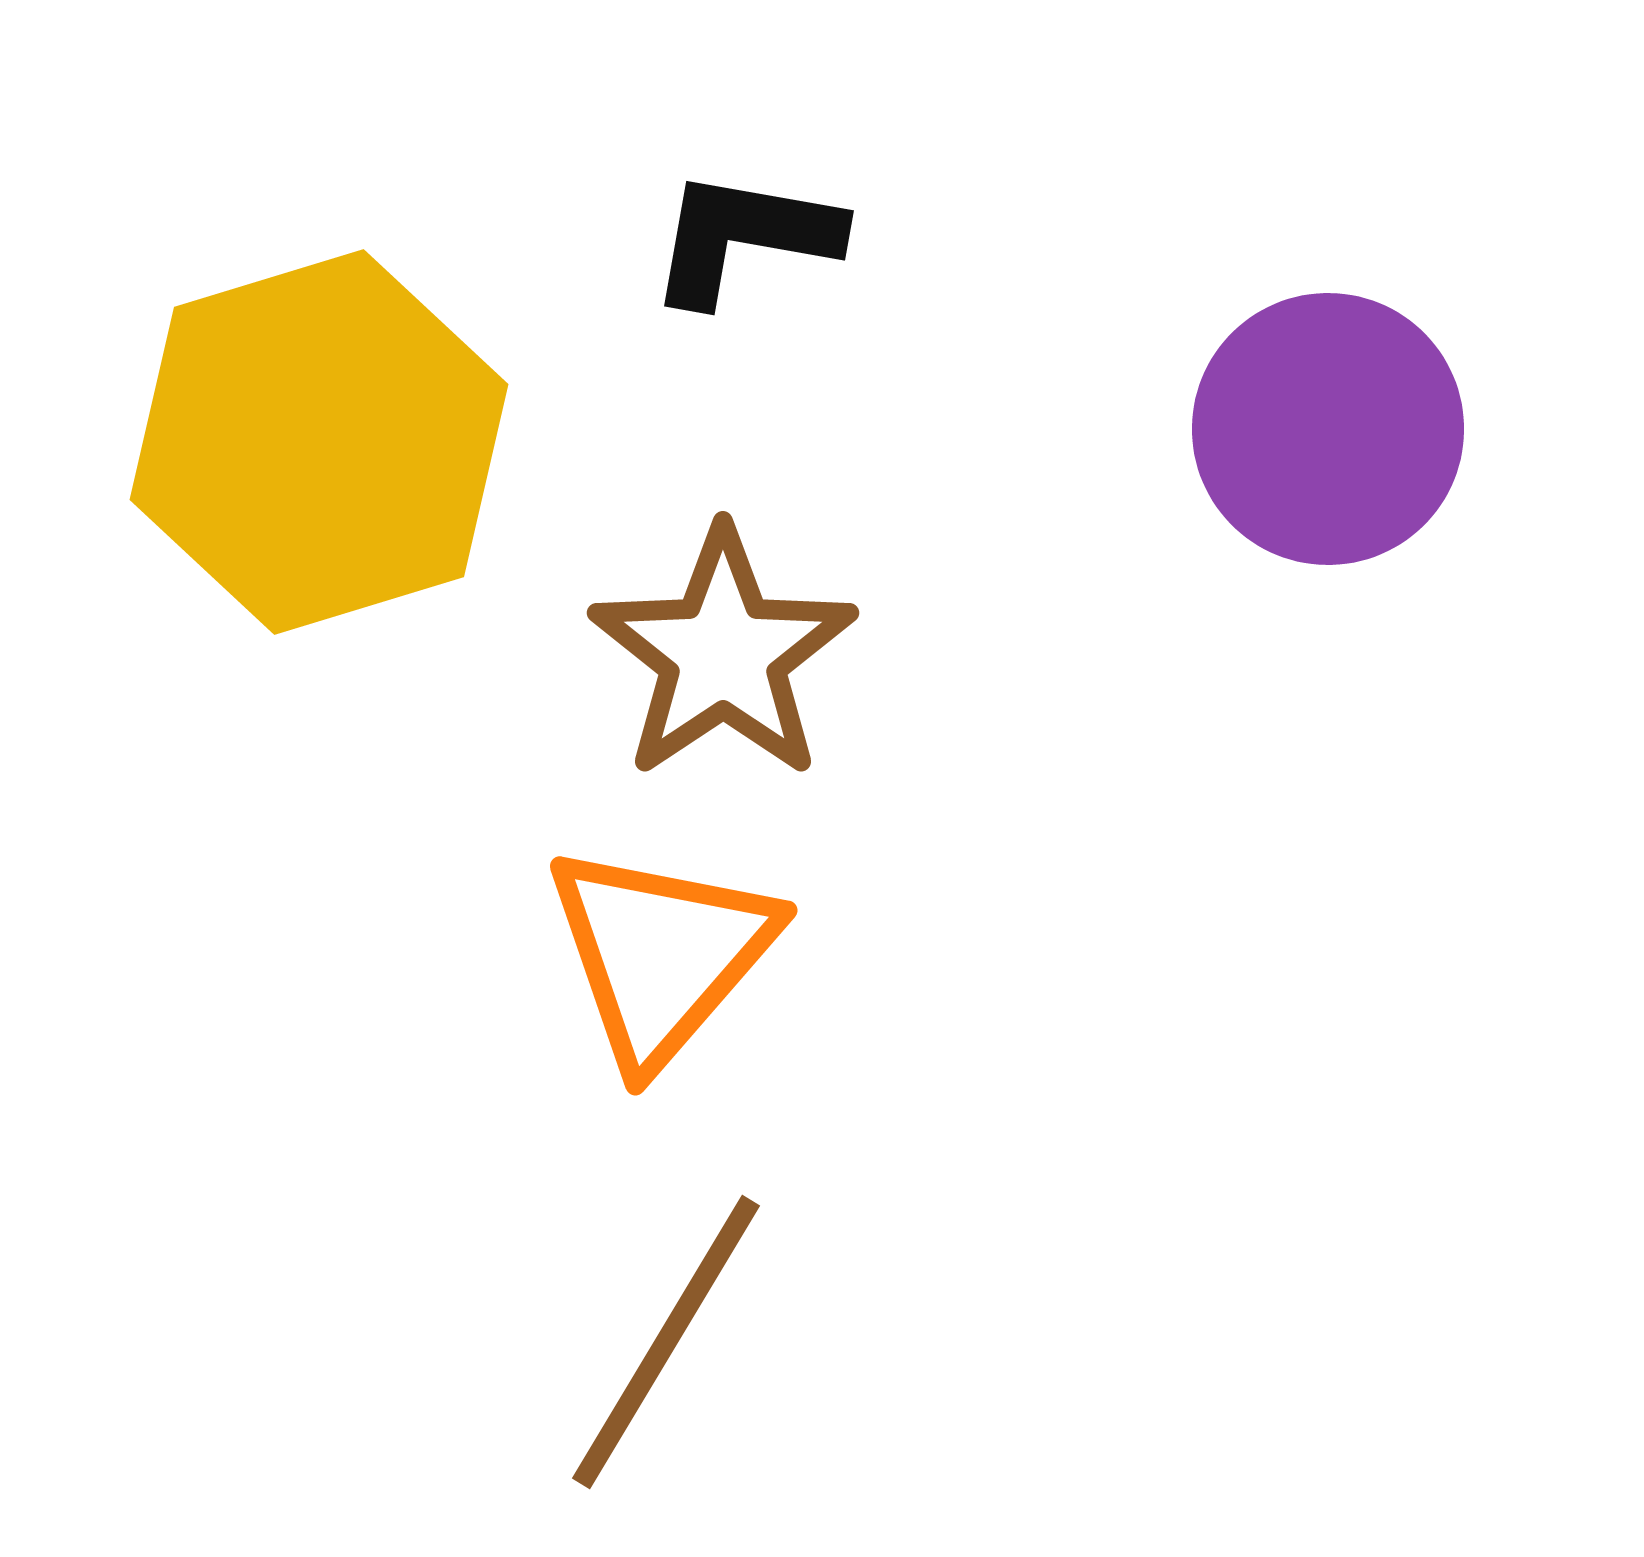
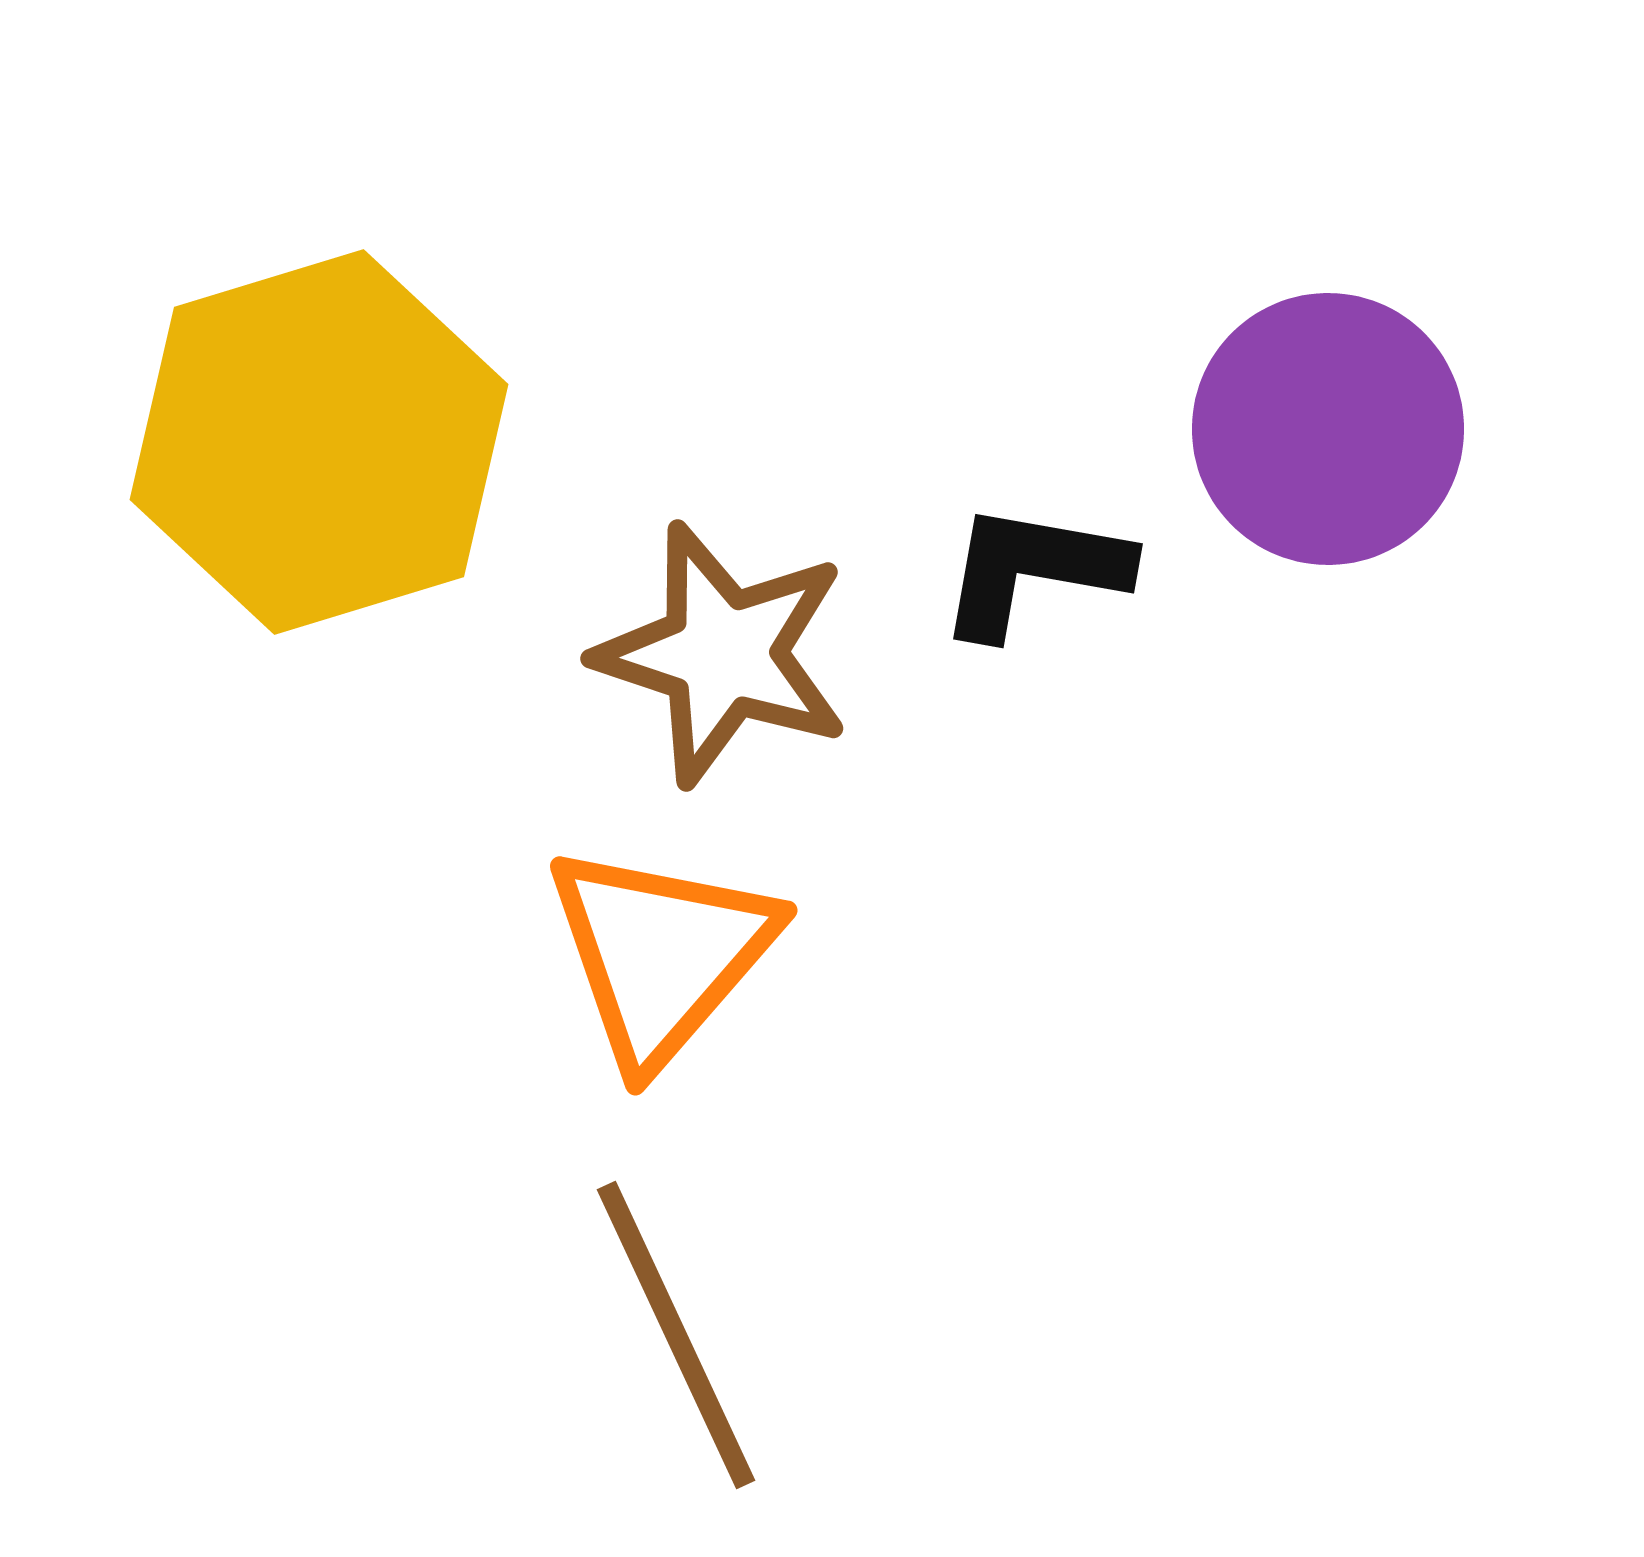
black L-shape: moved 289 px right, 333 px down
brown star: rotated 20 degrees counterclockwise
brown line: moved 10 px right, 7 px up; rotated 56 degrees counterclockwise
